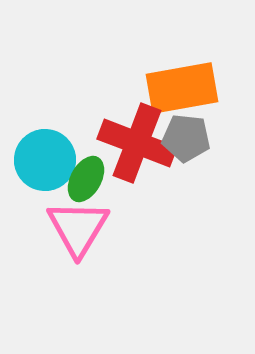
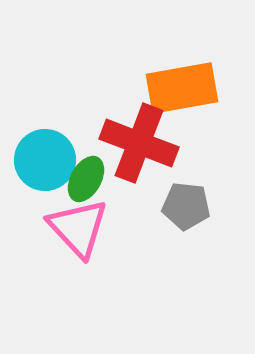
gray pentagon: moved 68 px down
red cross: moved 2 px right
pink triangle: rotated 14 degrees counterclockwise
